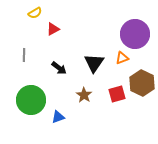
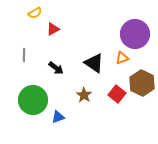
black triangle: rotated 30 degrees counterclockwise
black arrow: moved 3 px left
red square: rotated 36 degrees counterclockwise
green circle: moved 2 px right
